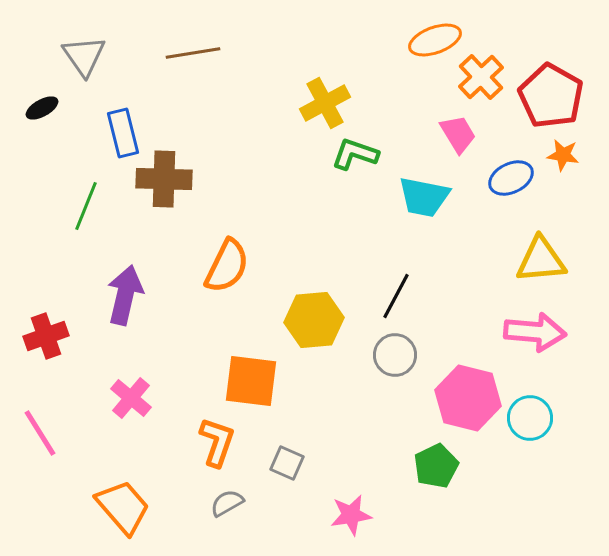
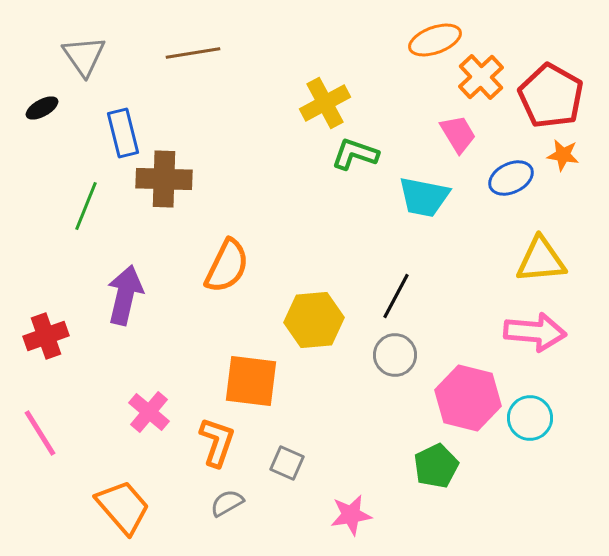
pink cross: moved 18 px right, 14 px down
